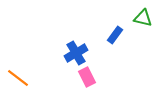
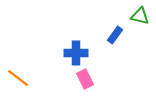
green triangle: moved 3 px left, 2 px up
blue cross: rotated 30 degrees clockwise
pink rectangle: moved 2 px left, 2 px down
